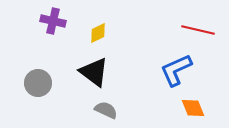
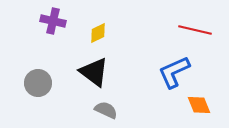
red line: moved 3 px left
blue L-shape: moved 2 px left, 2 px down
orange diamond: moved 6 px right, 3 px up
